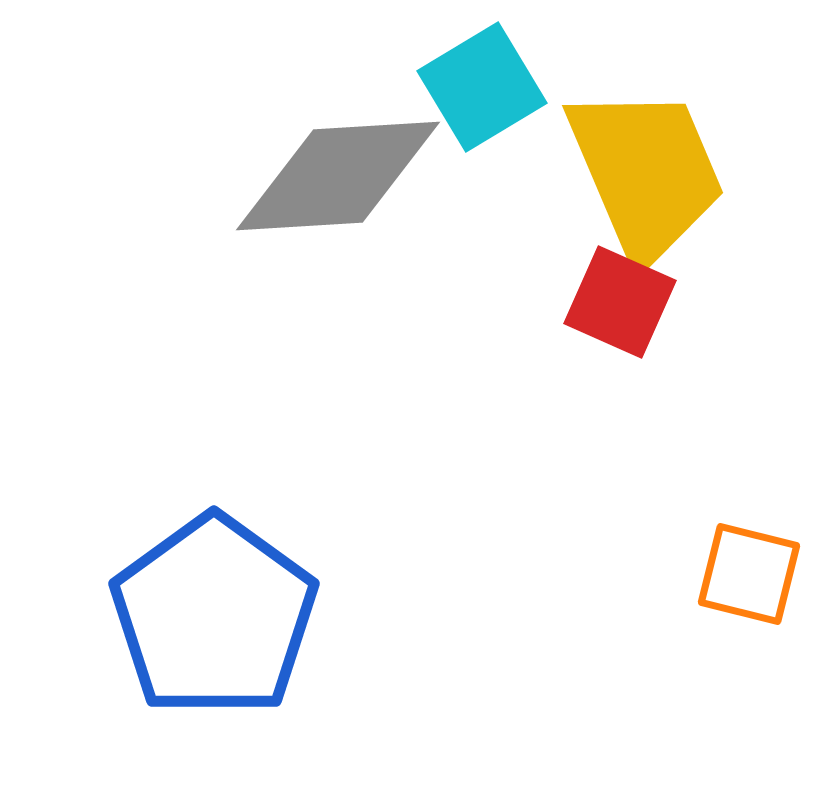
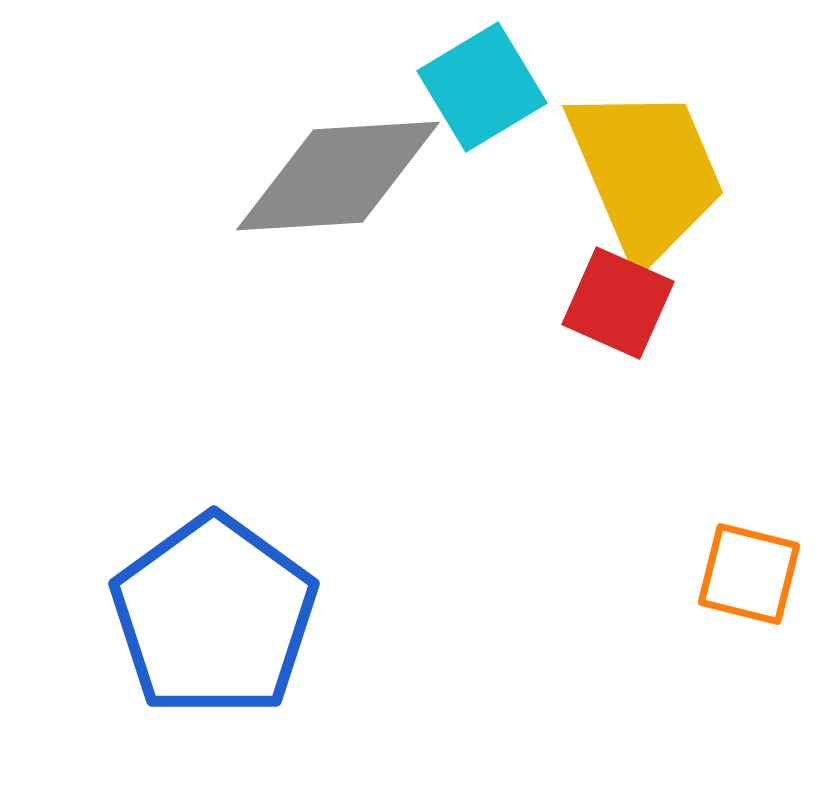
red square: moved 2 px left, 1 px down
